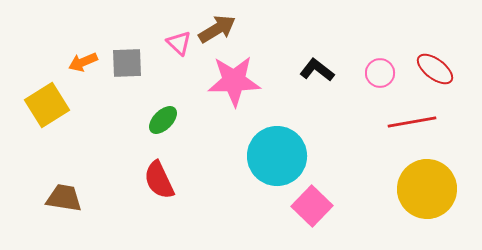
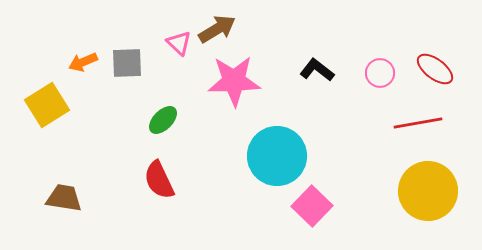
red line: moved 6 px right, 1 px down
yellow circle: moved 1 px right, 2 px down
